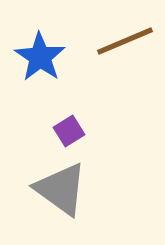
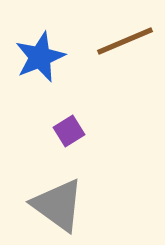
blue star: rotated 15 degrees clockwise
gray triangle: moved 3 px left, 16 px down
